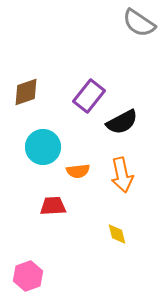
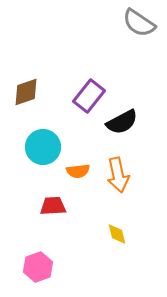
orange arrow: moved 4 px left
pink hexagon: moved 10 px right, 9 px up
